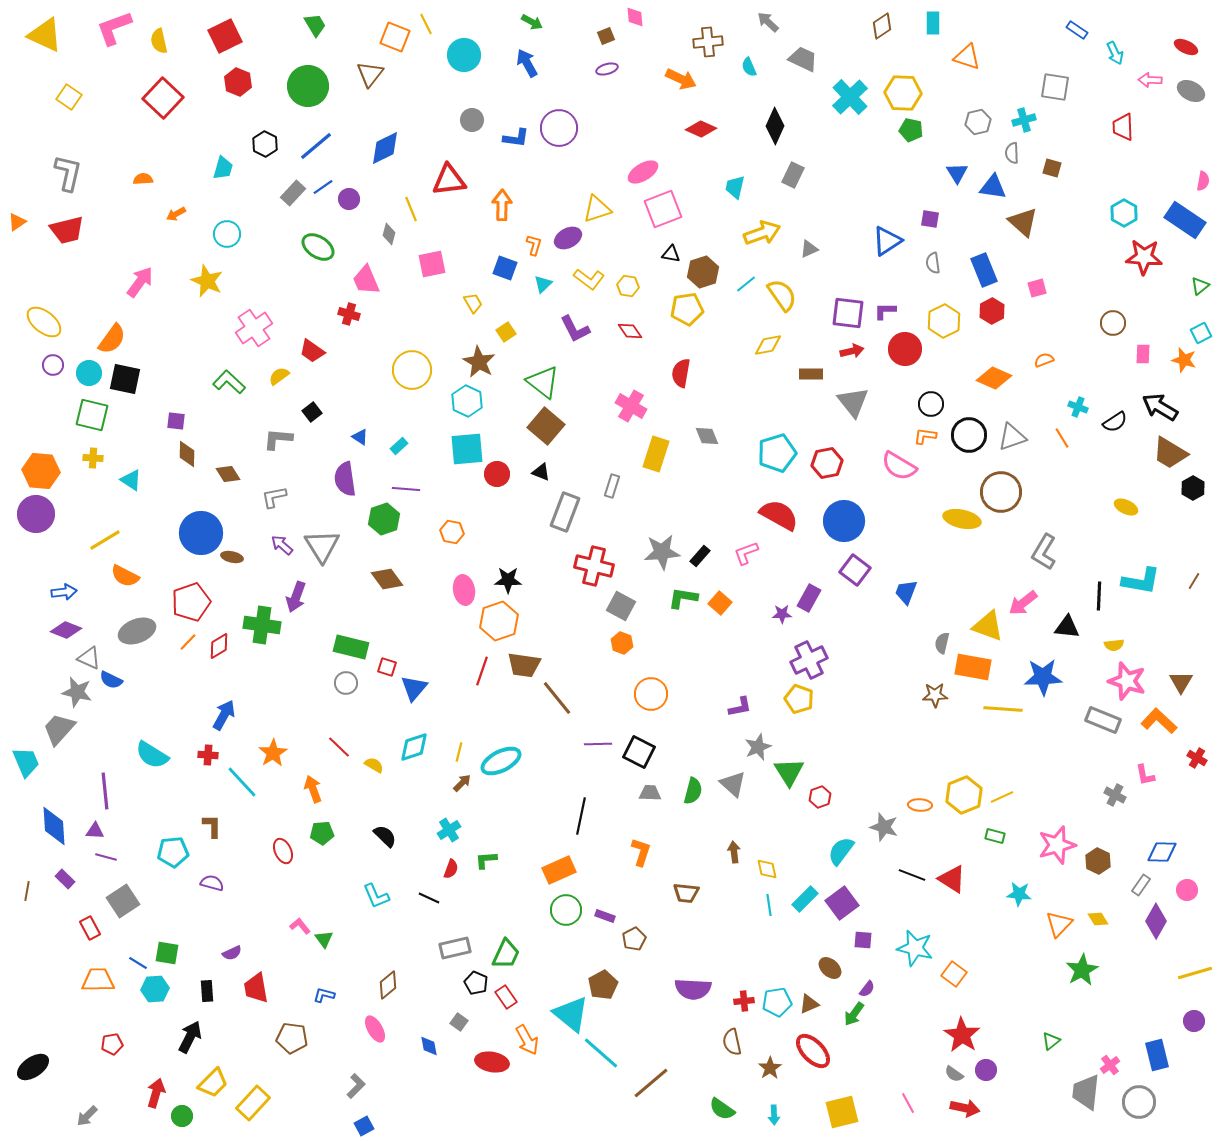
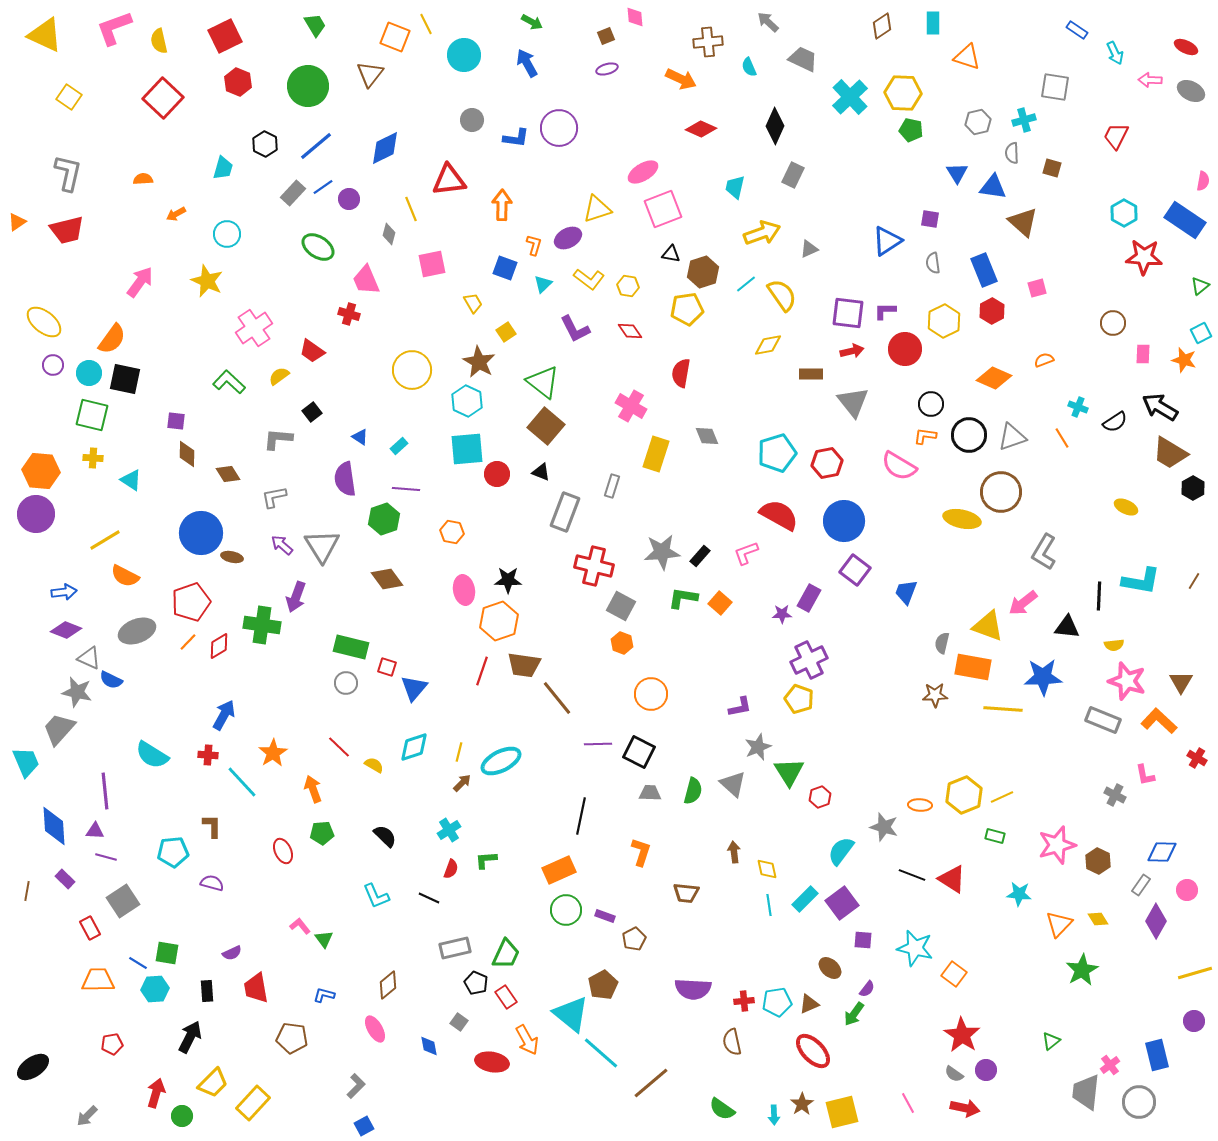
red trapezoid at (1123, 127): moved 7 px left, 9 px down; rotated 28 degrees clockwise
brown star at (770, 1068): moved 32 px right, 36 px down
